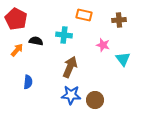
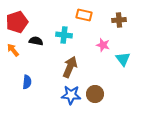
red pentagon: moved 1 px right, 3 px down; rotated 25 degrees clockwise
orange arrow: moved 4 px left; rotated 80 degrees counterclockwise
blue semicircle: moved 1 px left
brown circle: moved 6 px up
